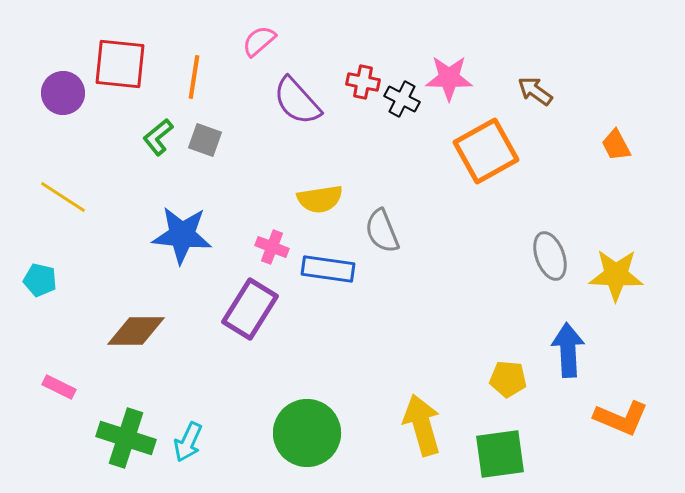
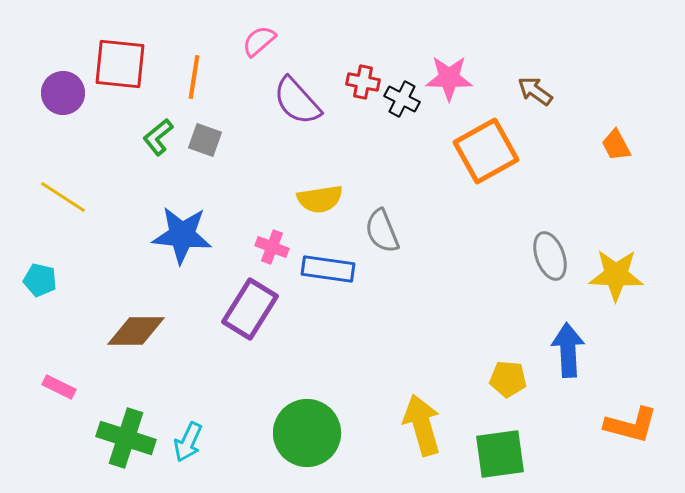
orange L-shape: moved 10 px right, 7 px down; rotated 8 degrees counterclockwise
